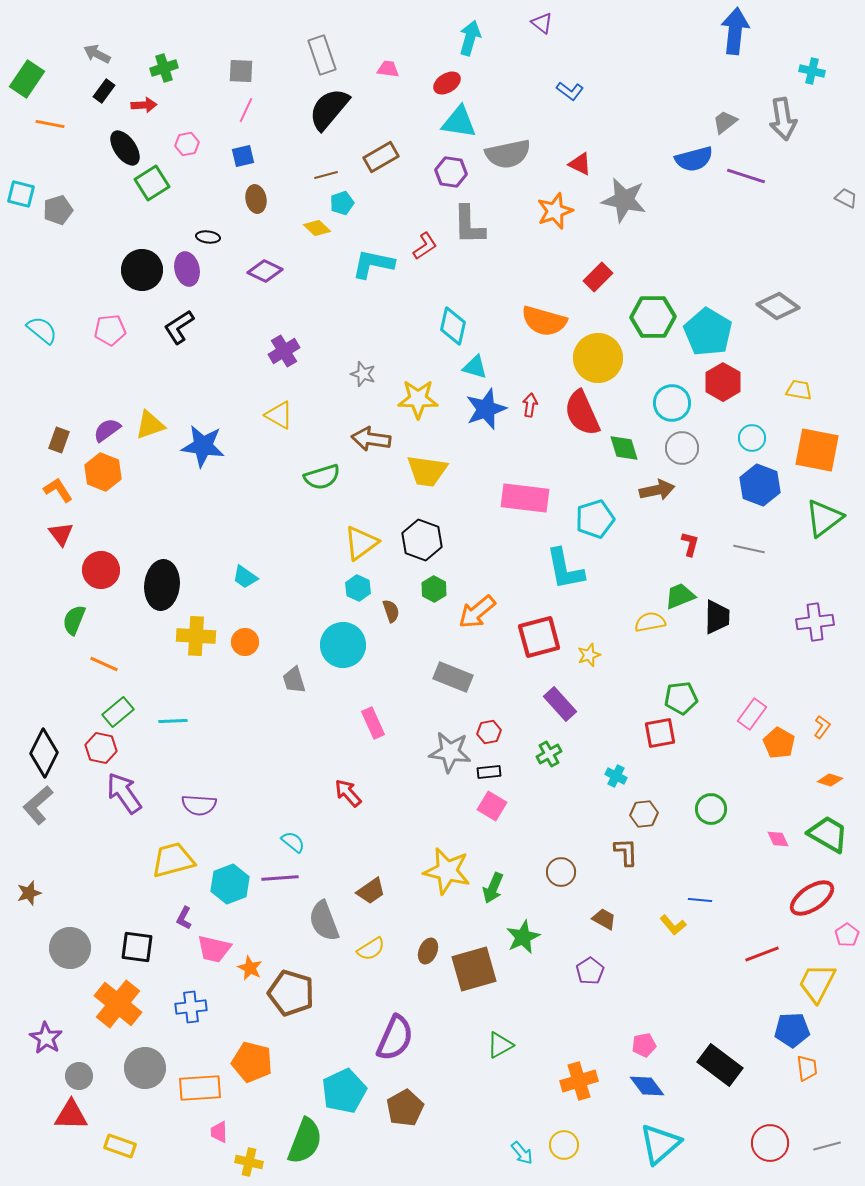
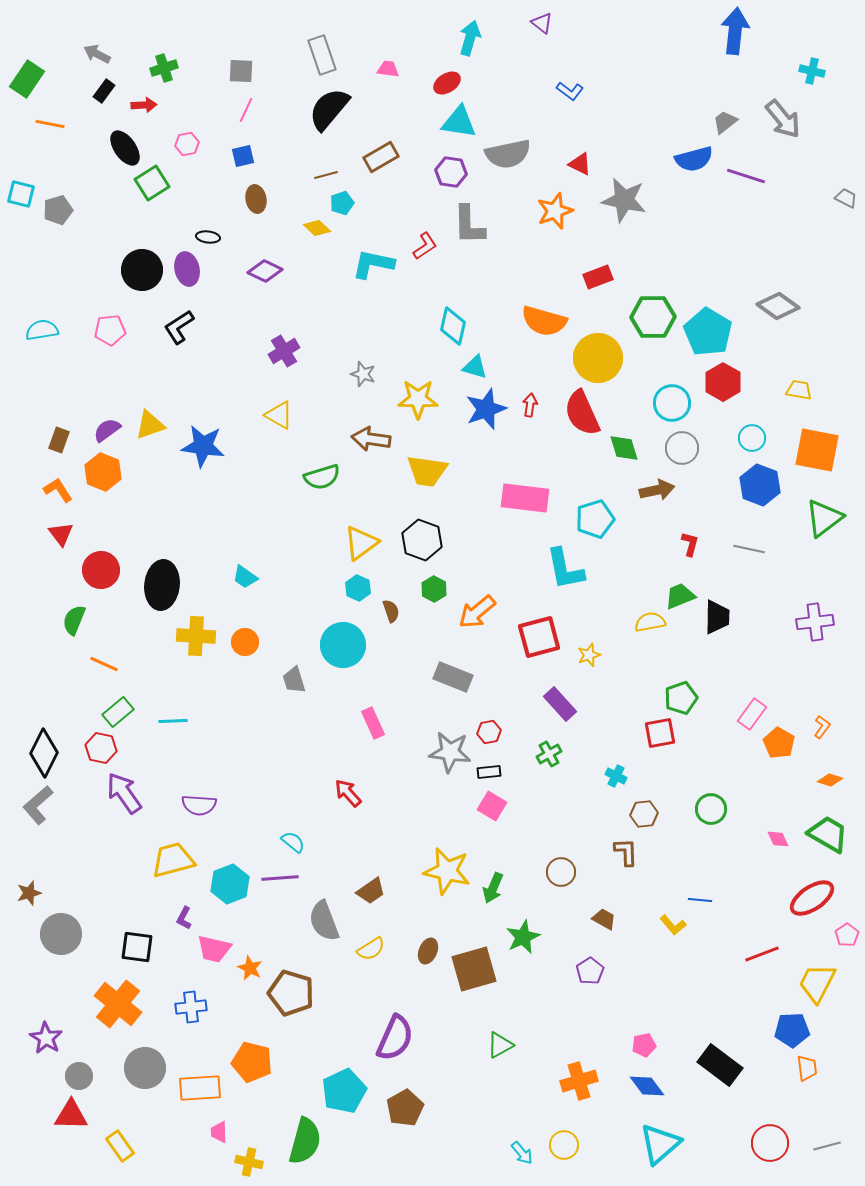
gray arrow at (783, 119): rotated 30 degrees counterclockwise
red rectangle at (598, 277): rotated 24 degrees clockwise
cyan semicircle at (42, 330): rotated 48 degrees counterclockwise
green pentagon at (681, 698): rotated 12 degrees counterclockwise
gray circle at (70, 948): moved 9 px left, 14 px up
green semicircle at (305, 1141): rotated 6 degrees counterclockwise
yellow rectangle at (120, 1146): rotated 36 degrees clockwise
